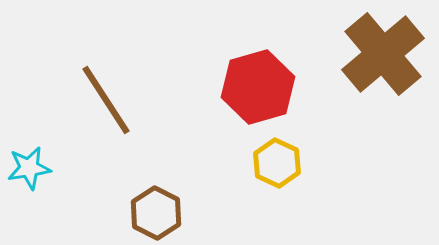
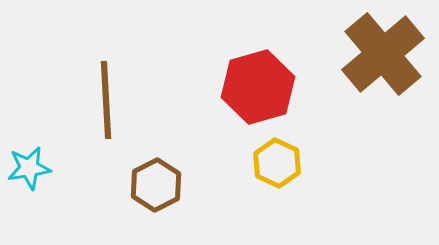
brown line: rotated 30 degrees clockwise
brown hexagon: moved 28 px up; rotated 6 degrees clockwise
